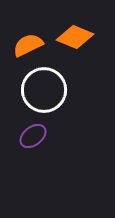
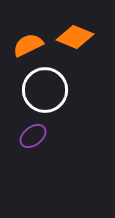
white circle: moved 1 px right
